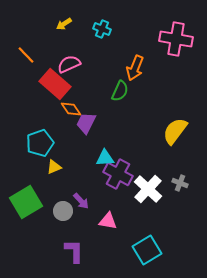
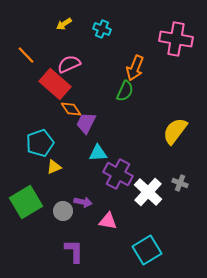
green semicircle: moved 5 px right
cyan triangle: moved 7 px left, 5 px up
white cross: moved 3 px down
purple arrow: moved 2 px right, 1 px down; rotated 36 degrees counterclockwise
